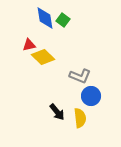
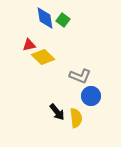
yellow semicircle: moved 4 px left
